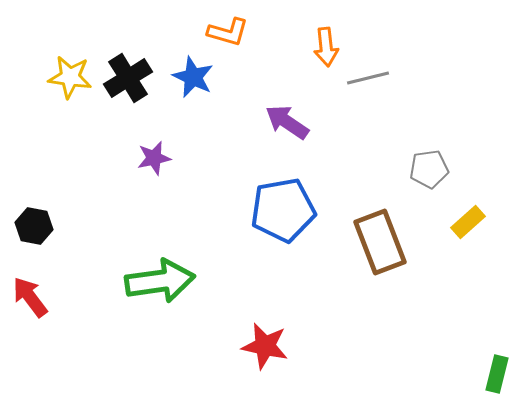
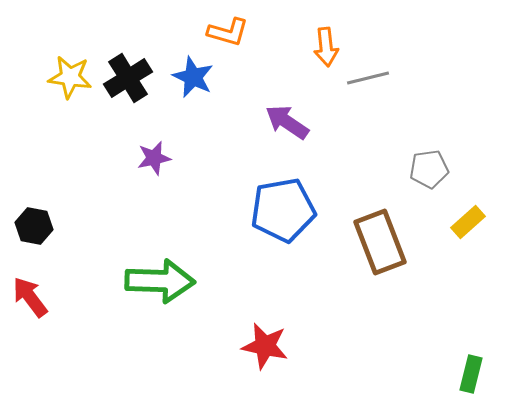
green arrow: rotated 10 degrees clockwise
green rectangle: moved 26 px left
